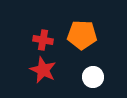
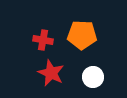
red star: moved 8 px right, 3 px down
